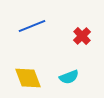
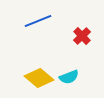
blue line: moved 6 px right, 5 px up
yellow diamond: moved 11 px right; rotated 28 degrees counterclockwise
